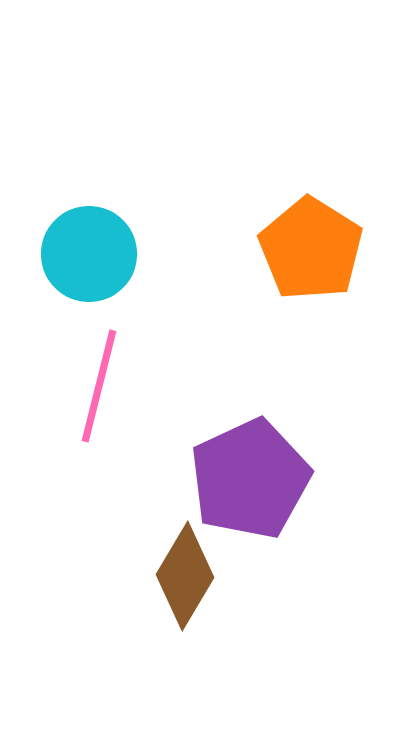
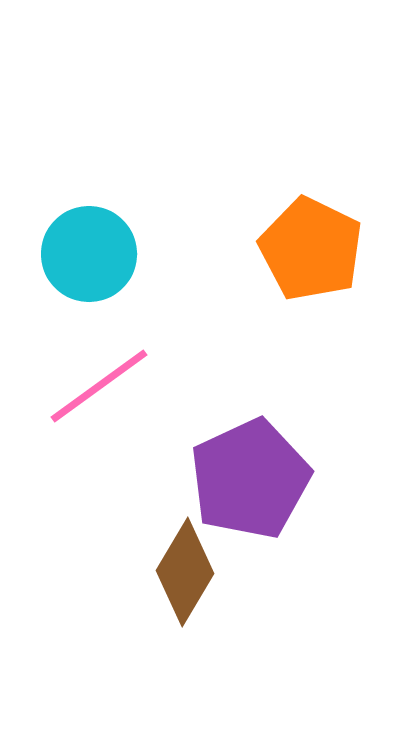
orange pentagon: rotated 6 degrees counterclockwise
pink line: rotated 40 degrees clockwise
brown diamond: moved 4 px up
